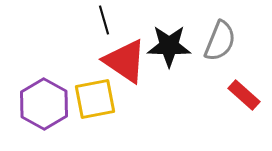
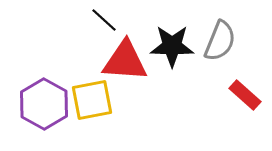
black line: rotated 32 degrees counterclockwise
black star: moved 3 px right
red triangle: rotated 30 degrees counterclockwise
red rectangle: moved 1 px right
yellow square: moved 3 px left, 1 px down
